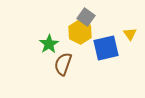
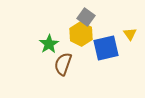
yellow hexagon: moved 1 px right, 2 px down
